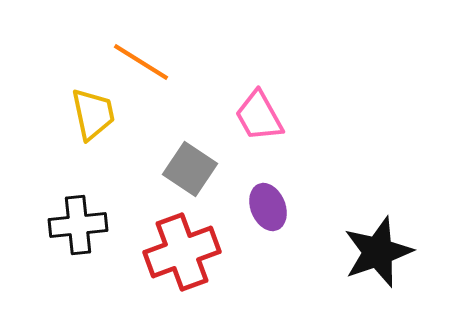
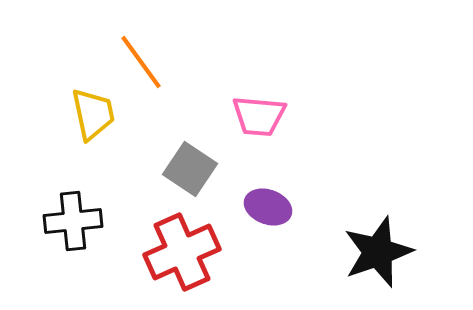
orange line: rotated 22 degrees clockwise
pink trapezoid: rotated 56 degrees counterclockwise
purple ellipse: rotated 48 degrees counterclockwise
black cross: moved 5 px left, 4 px up
red cross: rotated 4 degrees counterclockwise
